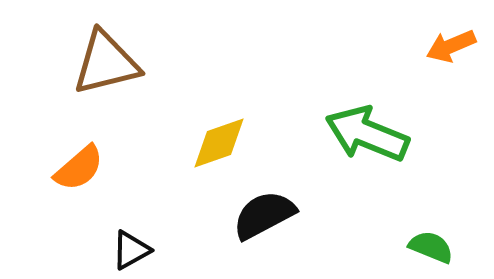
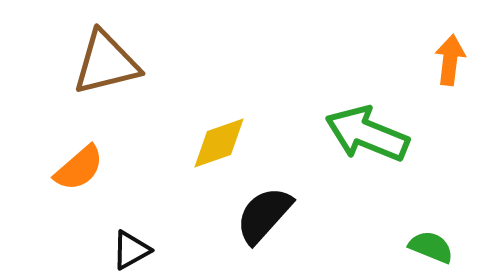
orange arrow: moved 1 px left, 14 px down; rotated 120 degrees clockwise
black semicircle: rotated 20 degrees counterclockwise
